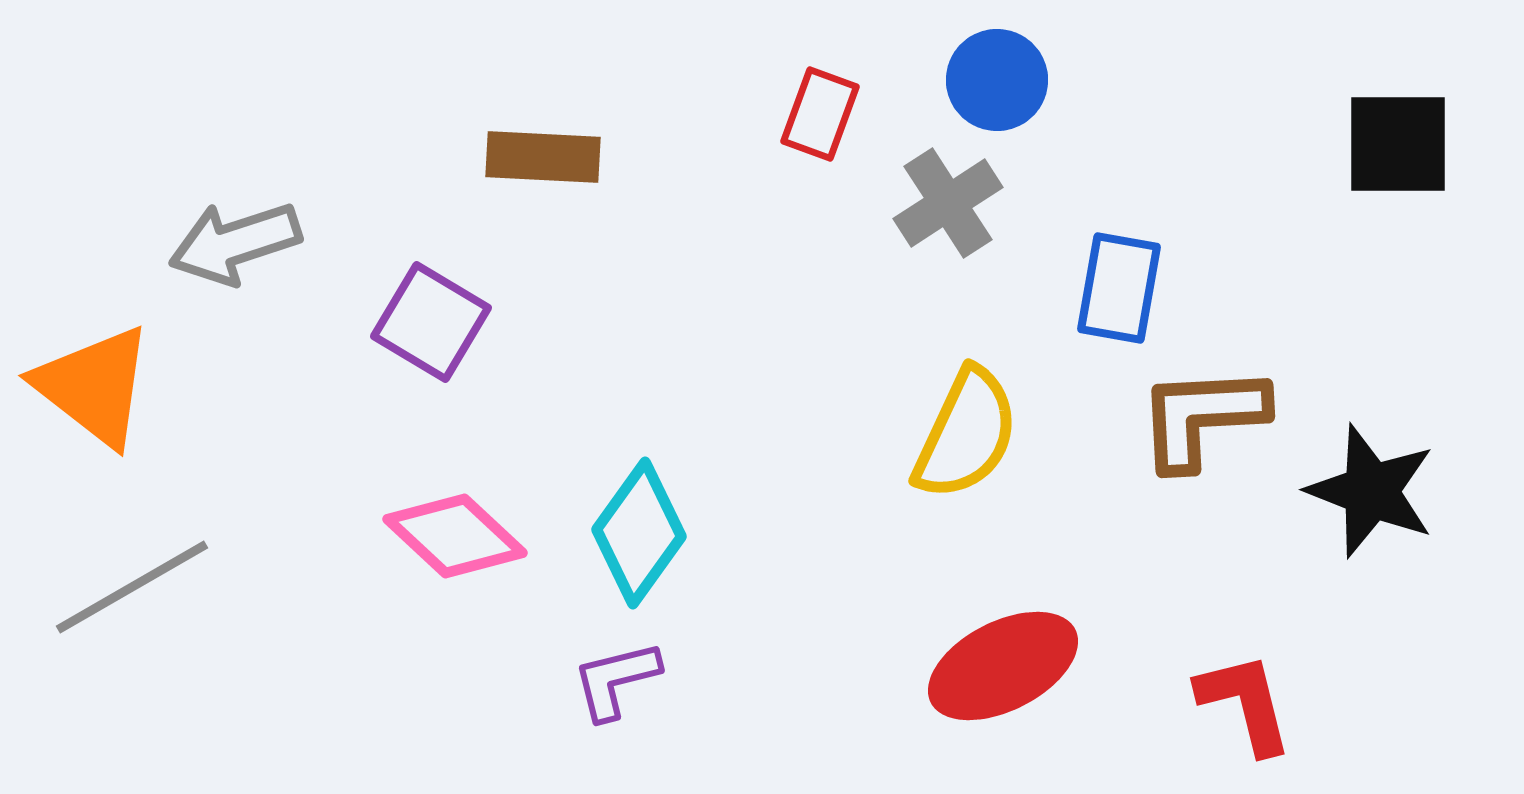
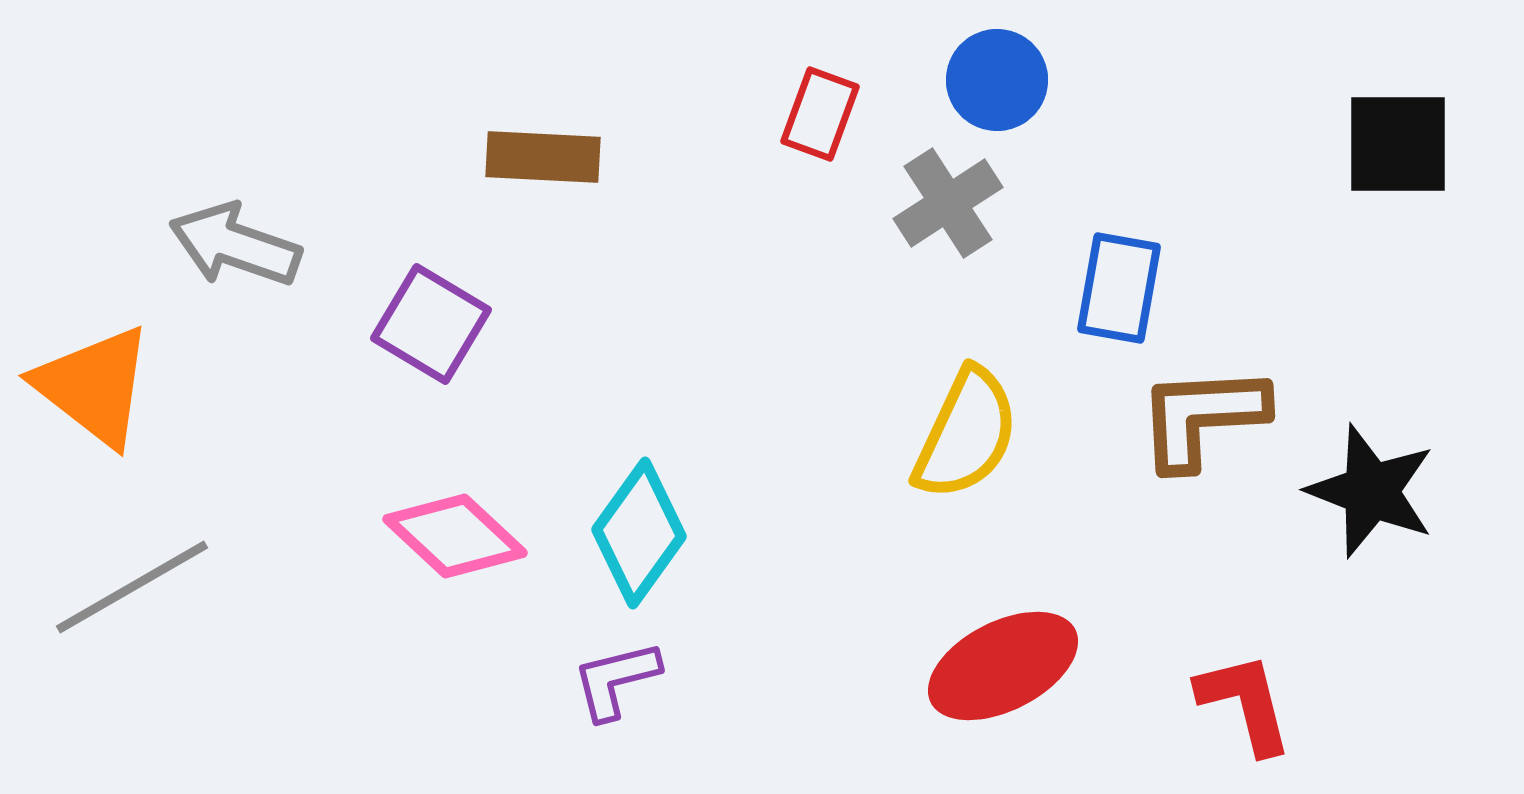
gray arrow: moved 2 px down; rotated 37 degrees clockwise
purple square: moved 2 px down
